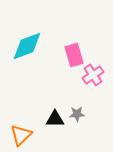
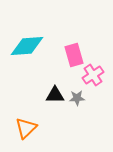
cyan diamond: rotated 16 degrees clockwise
gray star: moved 16 px up
black triangle: moved 24 px up
orange triangle: moved 5 px right, 7 px up
